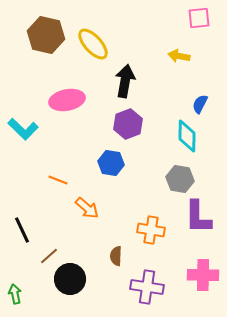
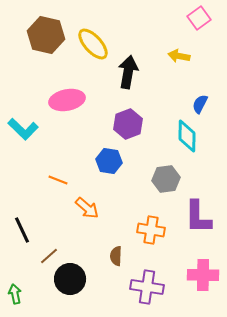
pink square: rotated 30 degrees counterclockwise
black arrow: moved 3 px right, 9 px up
blue hexagon: moved 2 px left, 2 px up
gray hexagon: moved 14 px left; rotated 16 degrees counterclockwise
